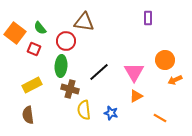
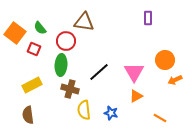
green ellipse: moved 1 px up
